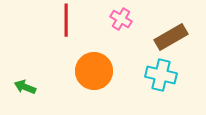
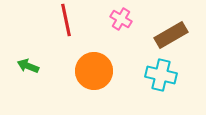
red line: rotated 12 degrees counterclockwise
brown rectangle: moved 2 px up
green arrow: moved 3 px right, 21 px up
